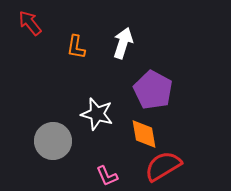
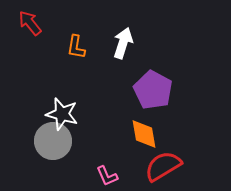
white star: moved 35 px left
